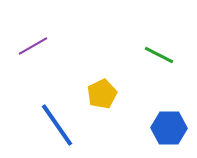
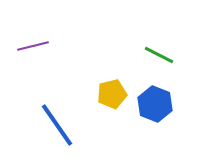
purple line: rotated 16 degrees clockwise
yellow pentagon: moved 10 px right; rotated 12 degrees clockwise
blue hexagon: moved 14 px left, 24 px up; rotated 20 degrees clockwise
